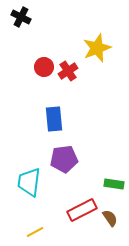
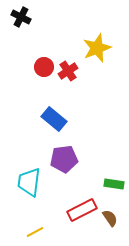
blue rectangle: rotated 45 degrees counterclockwise
